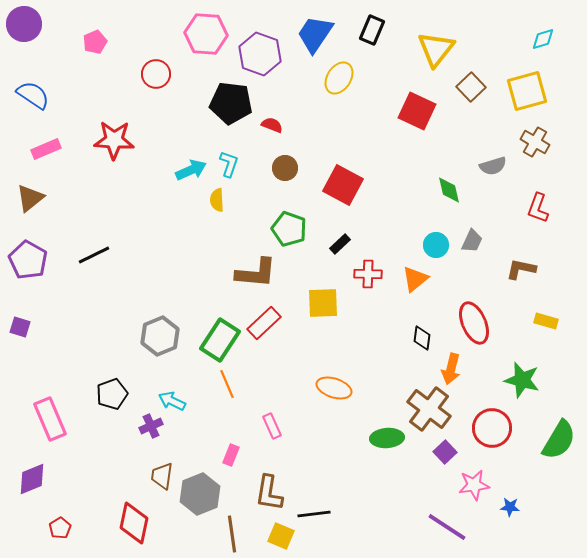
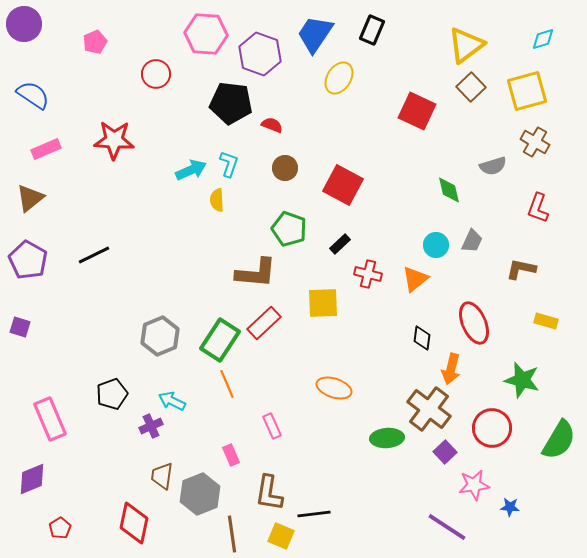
yellow triangle at (436, 49): moved 30 px right, 4 px up; rotated 15 degrees clockwise
red cross at (368, 274): rotated 12 degrees clockwise
pink rectangle at (231, 455): rotated 45 degrees counterclockwise
